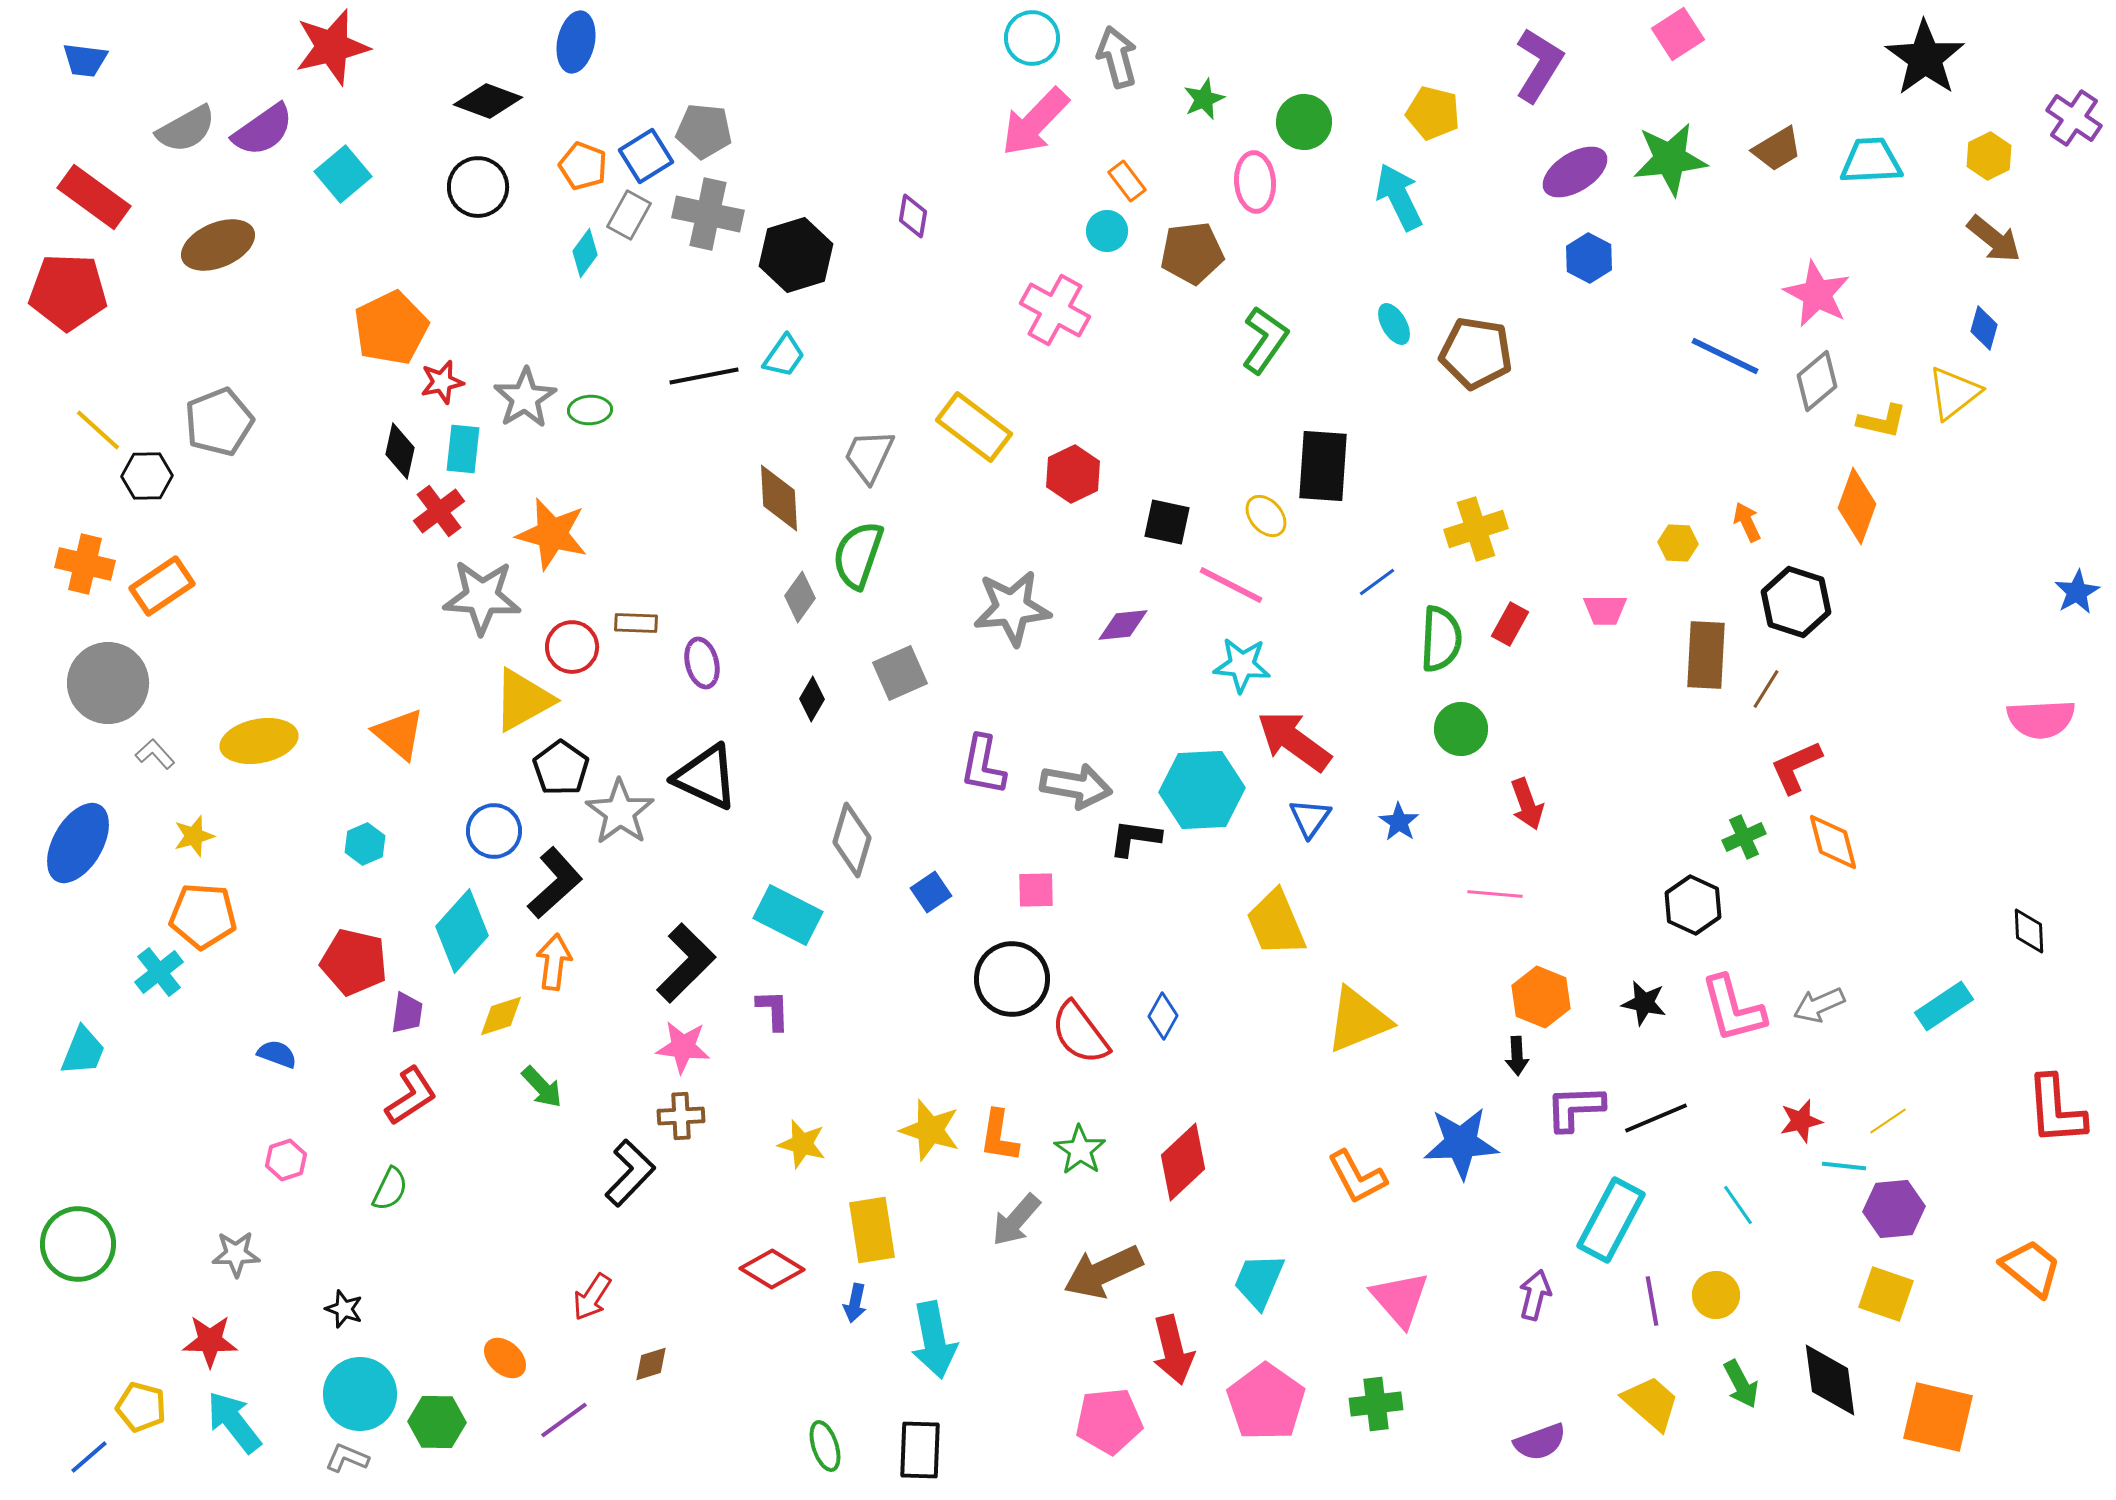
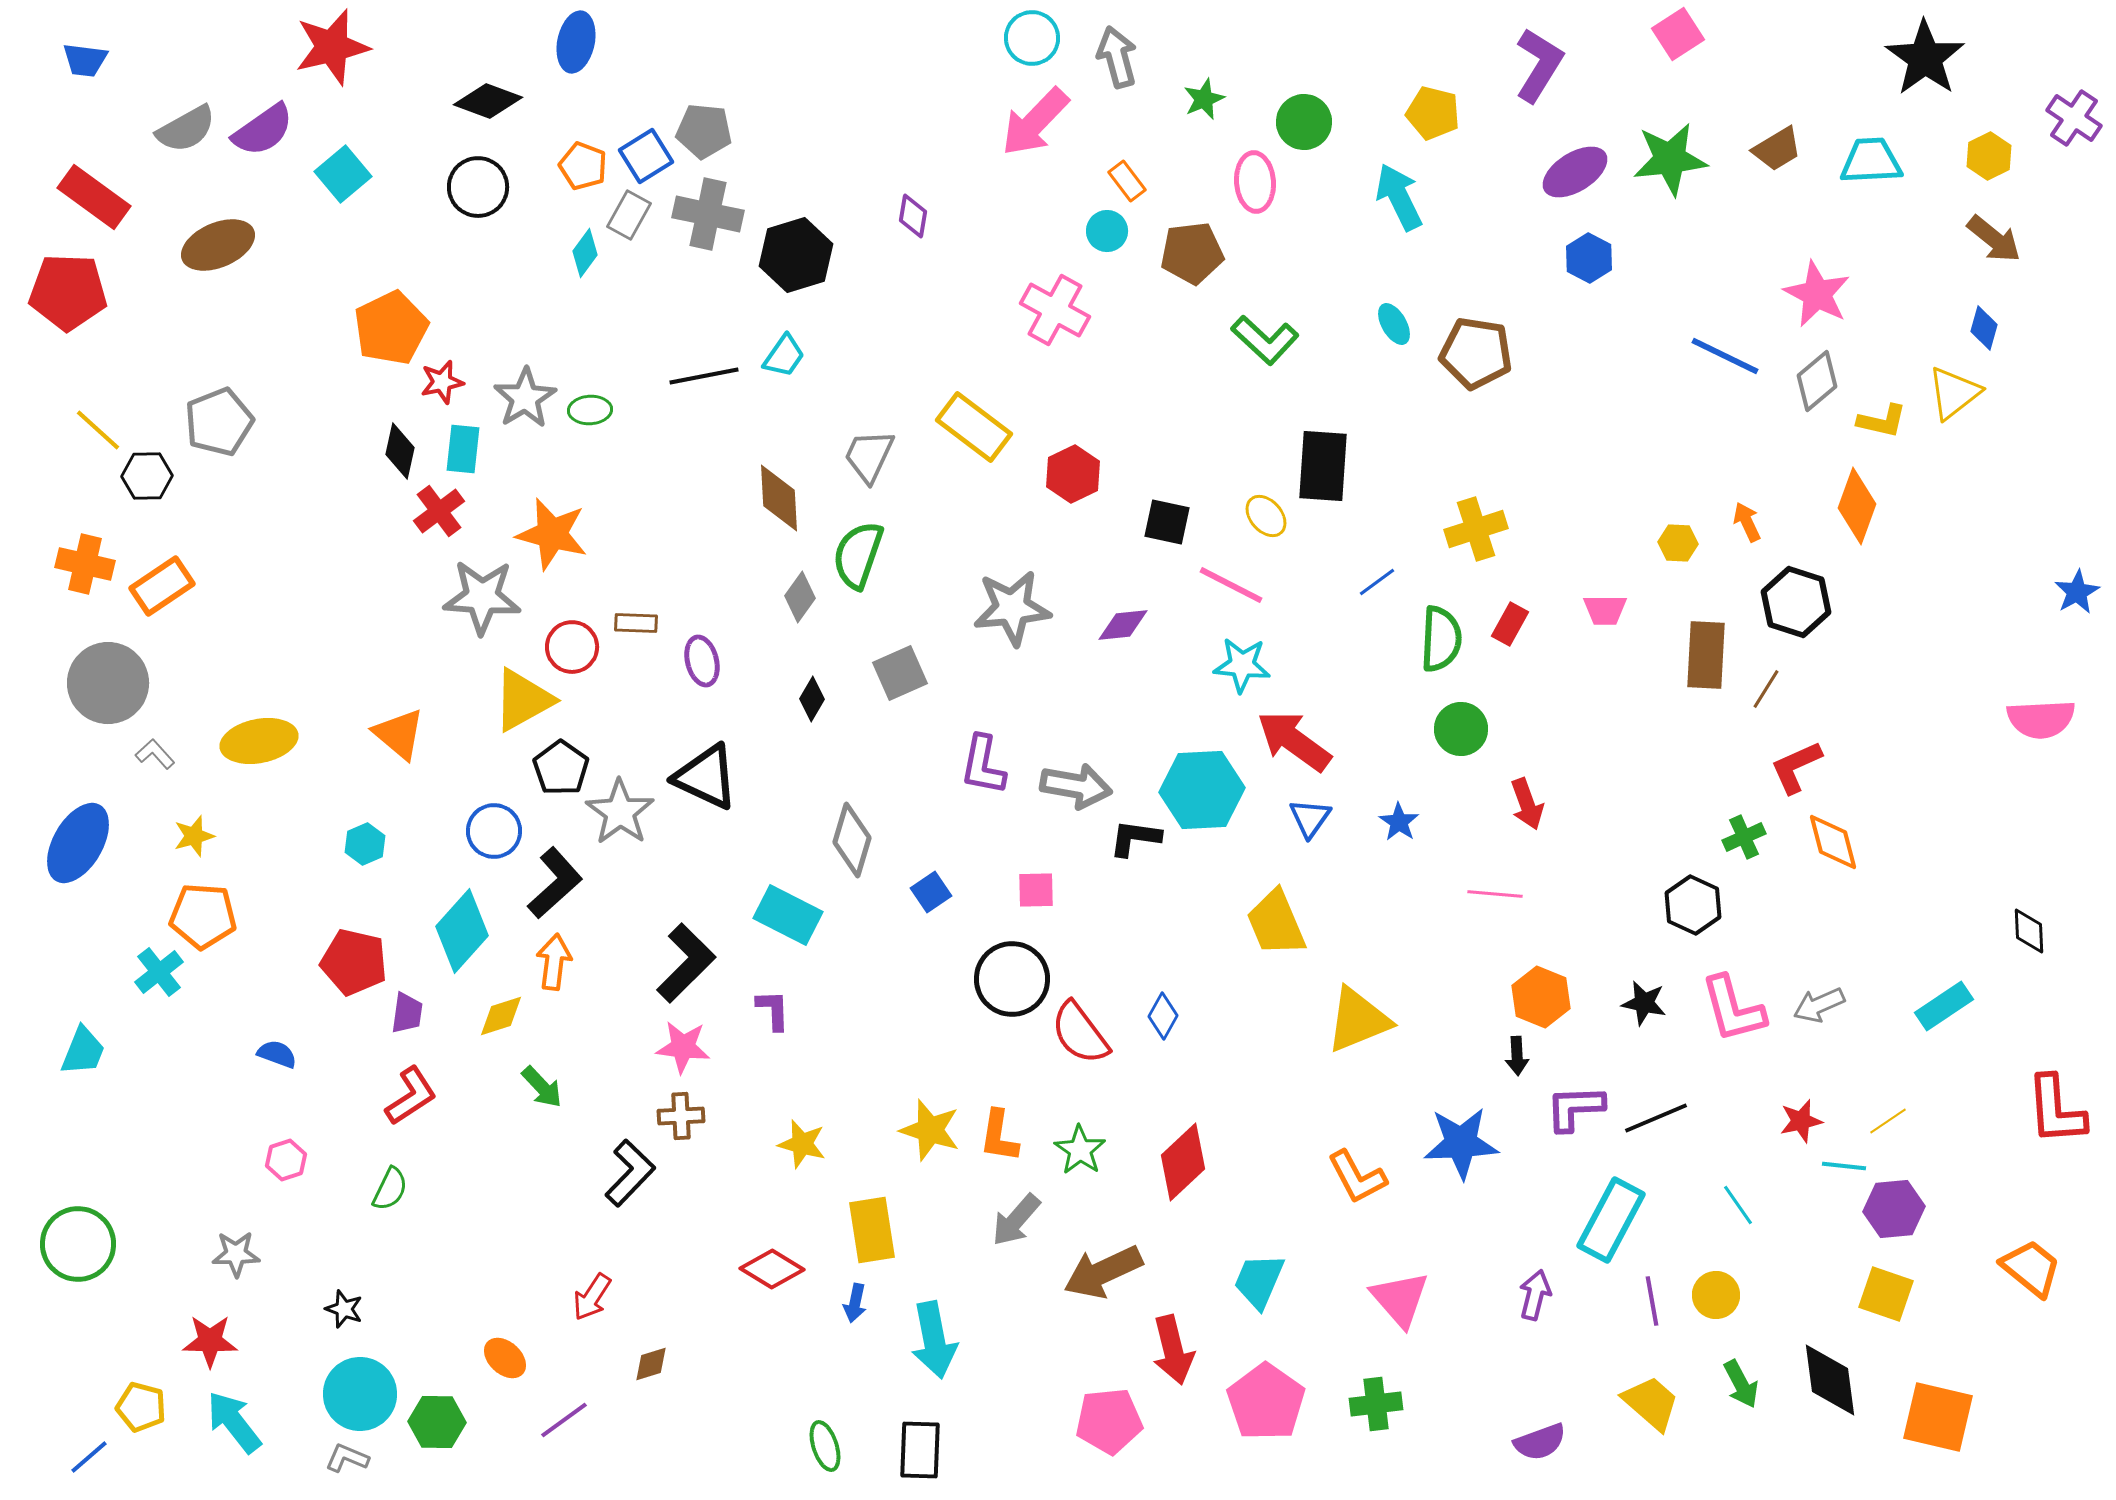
green L-shape at (1265, 340): rotated 98 degrees clockwise
purple ellipse at (702, 663): moved 2 px up
